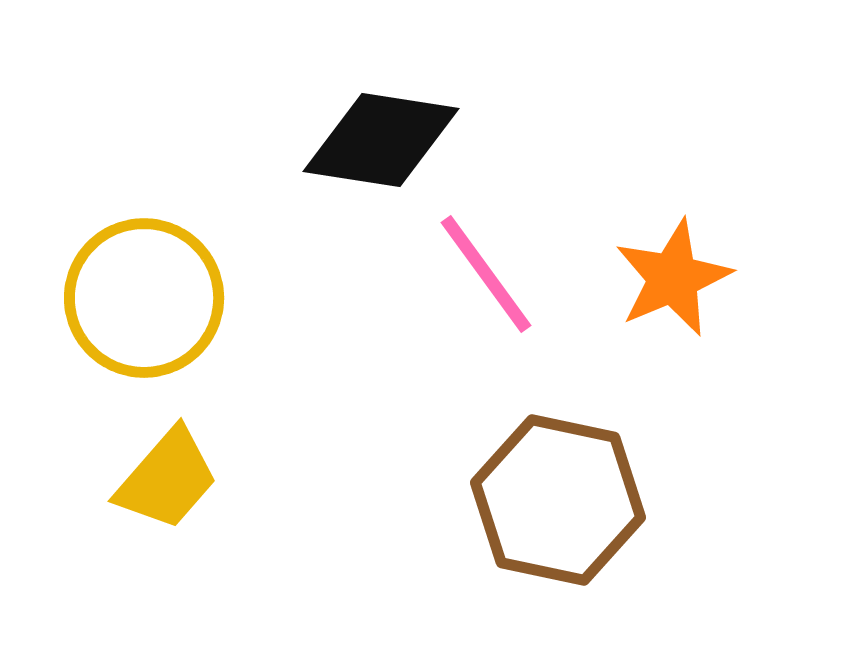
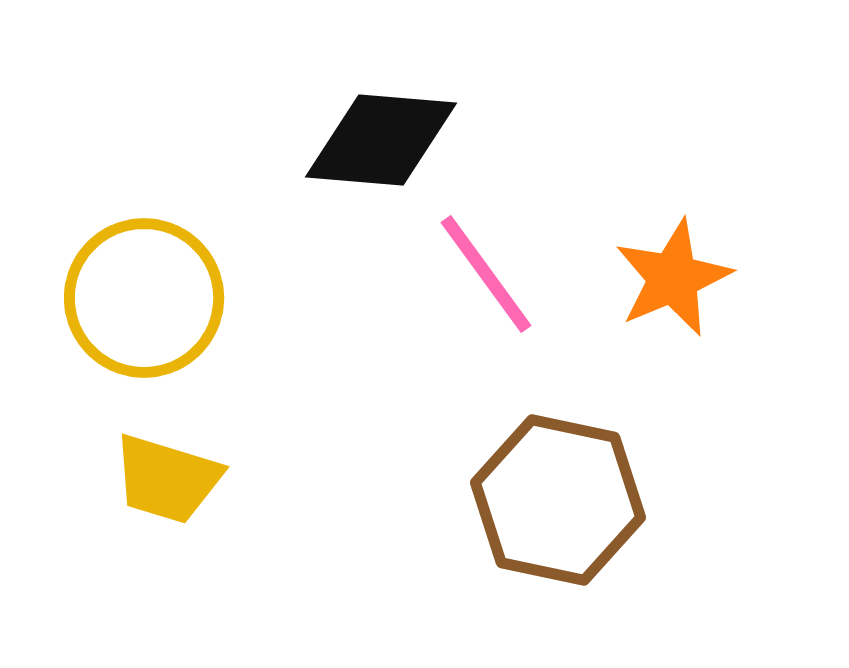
black diamond: rotated 4 degrees counterclockwise
yellow trapezoid: rotated 66 degrees clockwise
